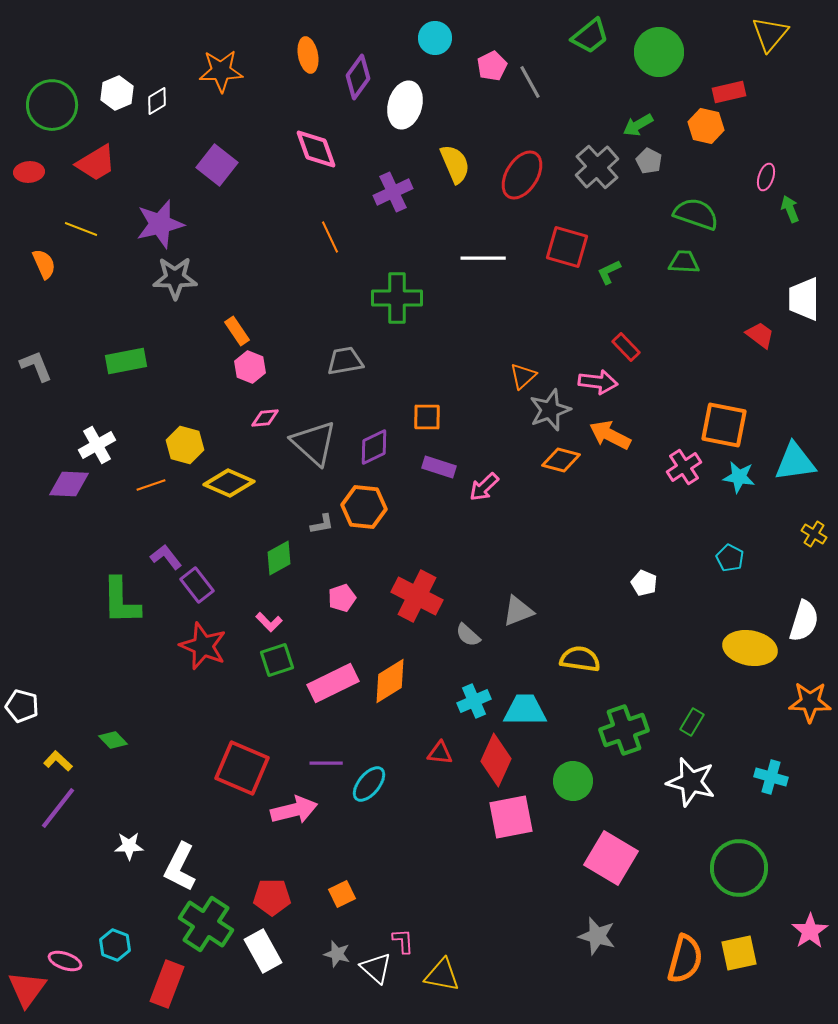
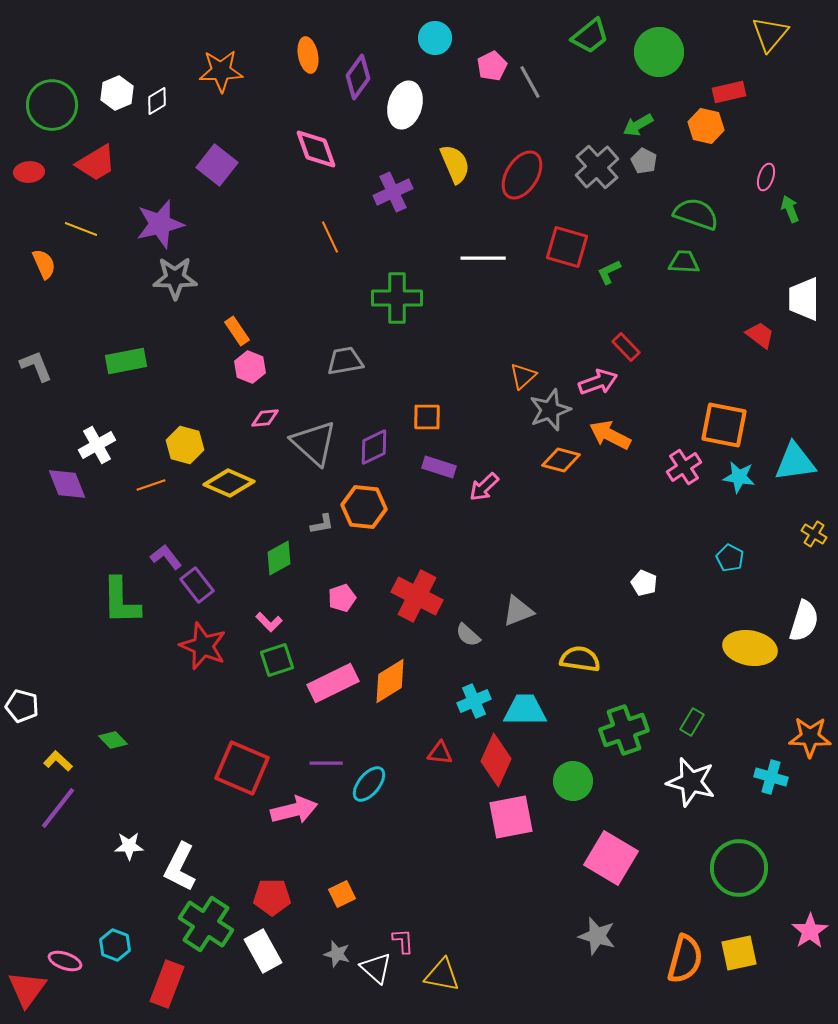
gray pentagon at (649, 161): moved 5 px left
pink arrow at (598, 382): rotated 27 degrees counterclockwise
purple diamond at (69, 484): moved 2 px left; rotated 66 degrees clockwise
orange star at (810, 702): moved 35 px down
